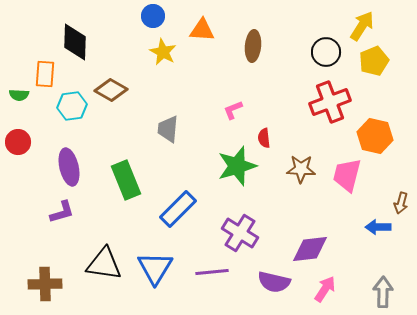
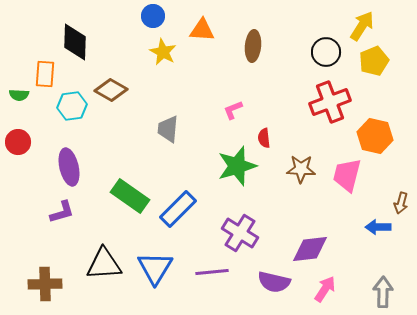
green rectangle: moved 4 px right, 16 px down; rotated 33 degrees counterclockwise
black triangle: rotated 12 degrees counterclockwise
